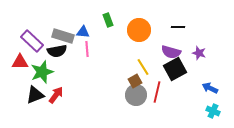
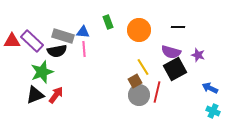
green rectangle: moved 2 px down
pink line: moved 3 px left
purple star: moved 1 px left, 2 px down
red triangle: moved 8 px left, 21 px up
gray circle: moved 3 px right
